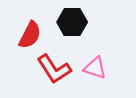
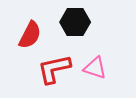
black hexagon: moved 3 px right
red L-shape: rotated 111 degrees clockwise
